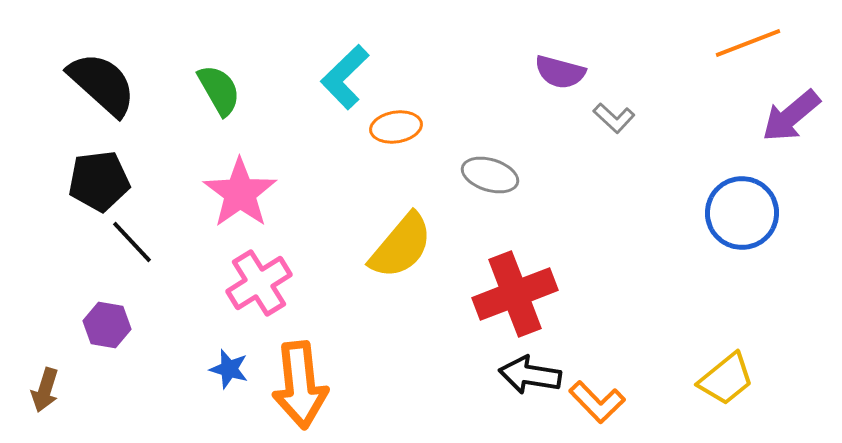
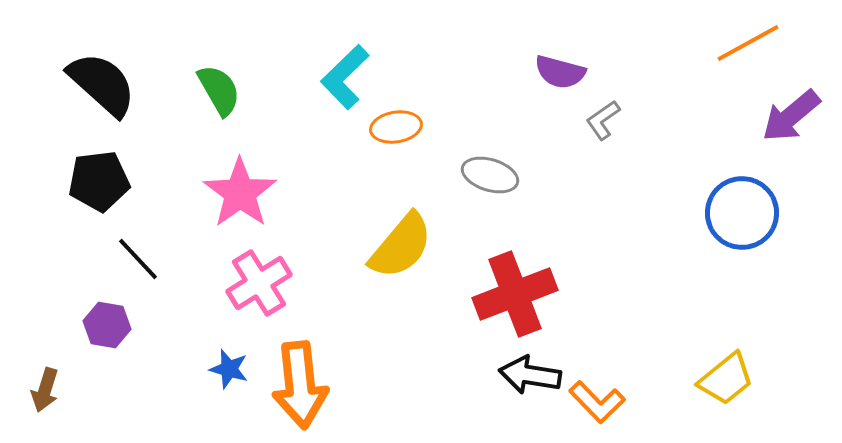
orange line: rotated 8 degrees counterclockwise
gray L-shape: moved 11 px left, 2 px down; rotated 102 degrees clockwise
black line: moved 6 px right, 17 px down
